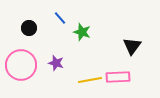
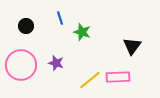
blue line: rotated 24 degrees clockwise
black circle: moved 3 px left, 2 px up
yellow line: rotated 30 degrees counterclockwise
